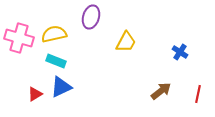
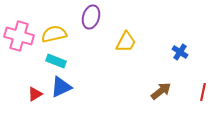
pink cross: moved 2 px up
red line: moved 5 px right, 2 px up
